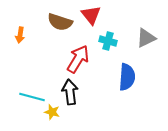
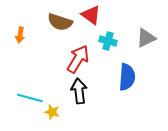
red triangle: rotated 15 degrees counterclockwise
black arrow: moved 9 px right, 1 px up
cyan line: moved 2 px left, 1 px down
